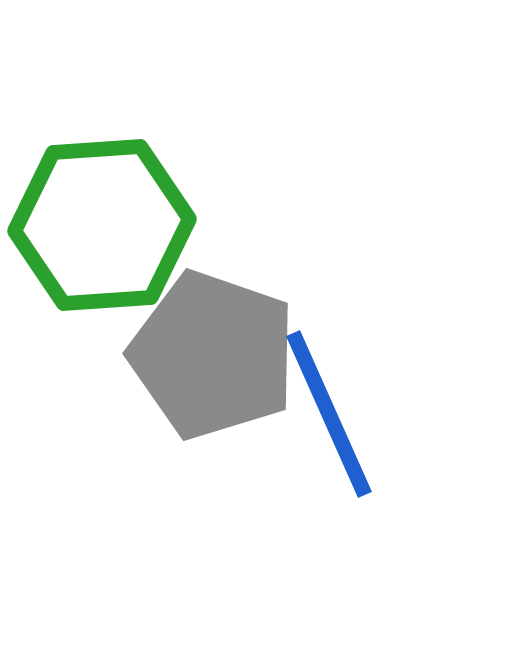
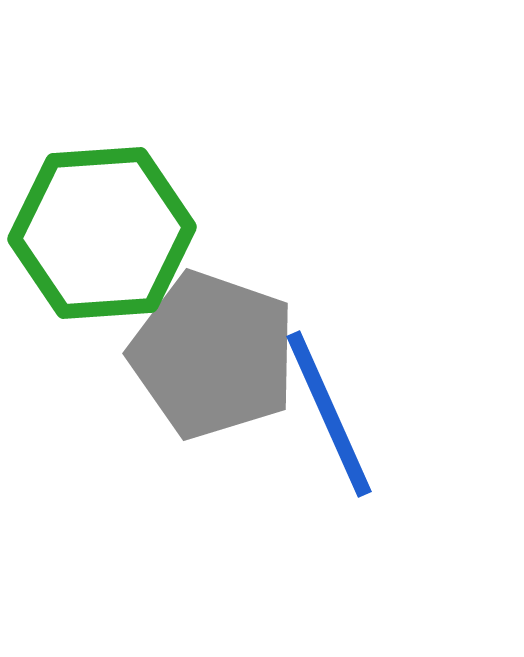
green hexagon: moved 8 px down
